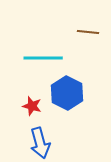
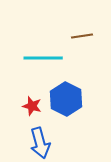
brown line: moved 6 px left, 4 px down; rotated 15 degrees counterclockwise
blue hexagon: moved 1 px left, 6 px down
